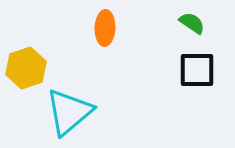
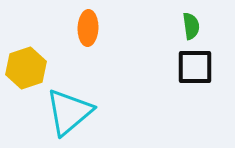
green semicircle: moved 1 px left, 3 px down; rotated 48 degrees clockwise
orange ellipse: moved 17 px left
black square: moved 2 px left, 3 px up
